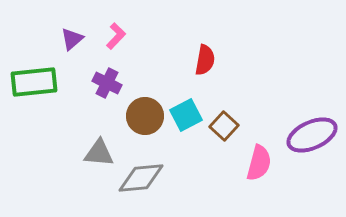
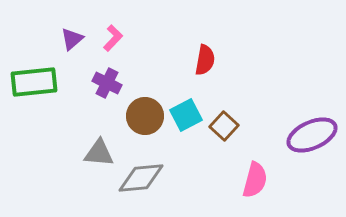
pink L-shape: moved 3 px left, 2 px down
pink semicircle: moved 4 px left, 17 px down
